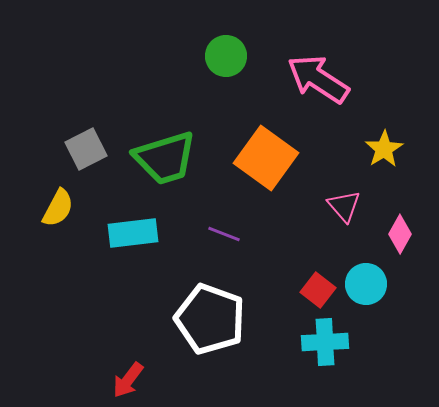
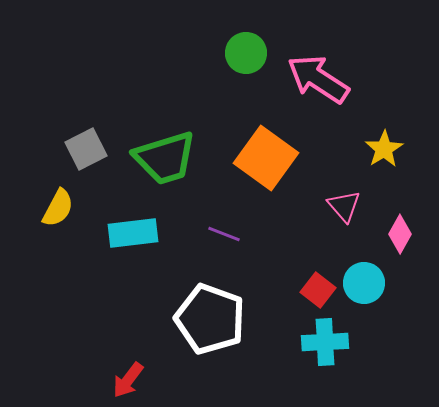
green circle: moved 20 px right, 3 px up
cyan circle: moved 2 px left, 1 px up
